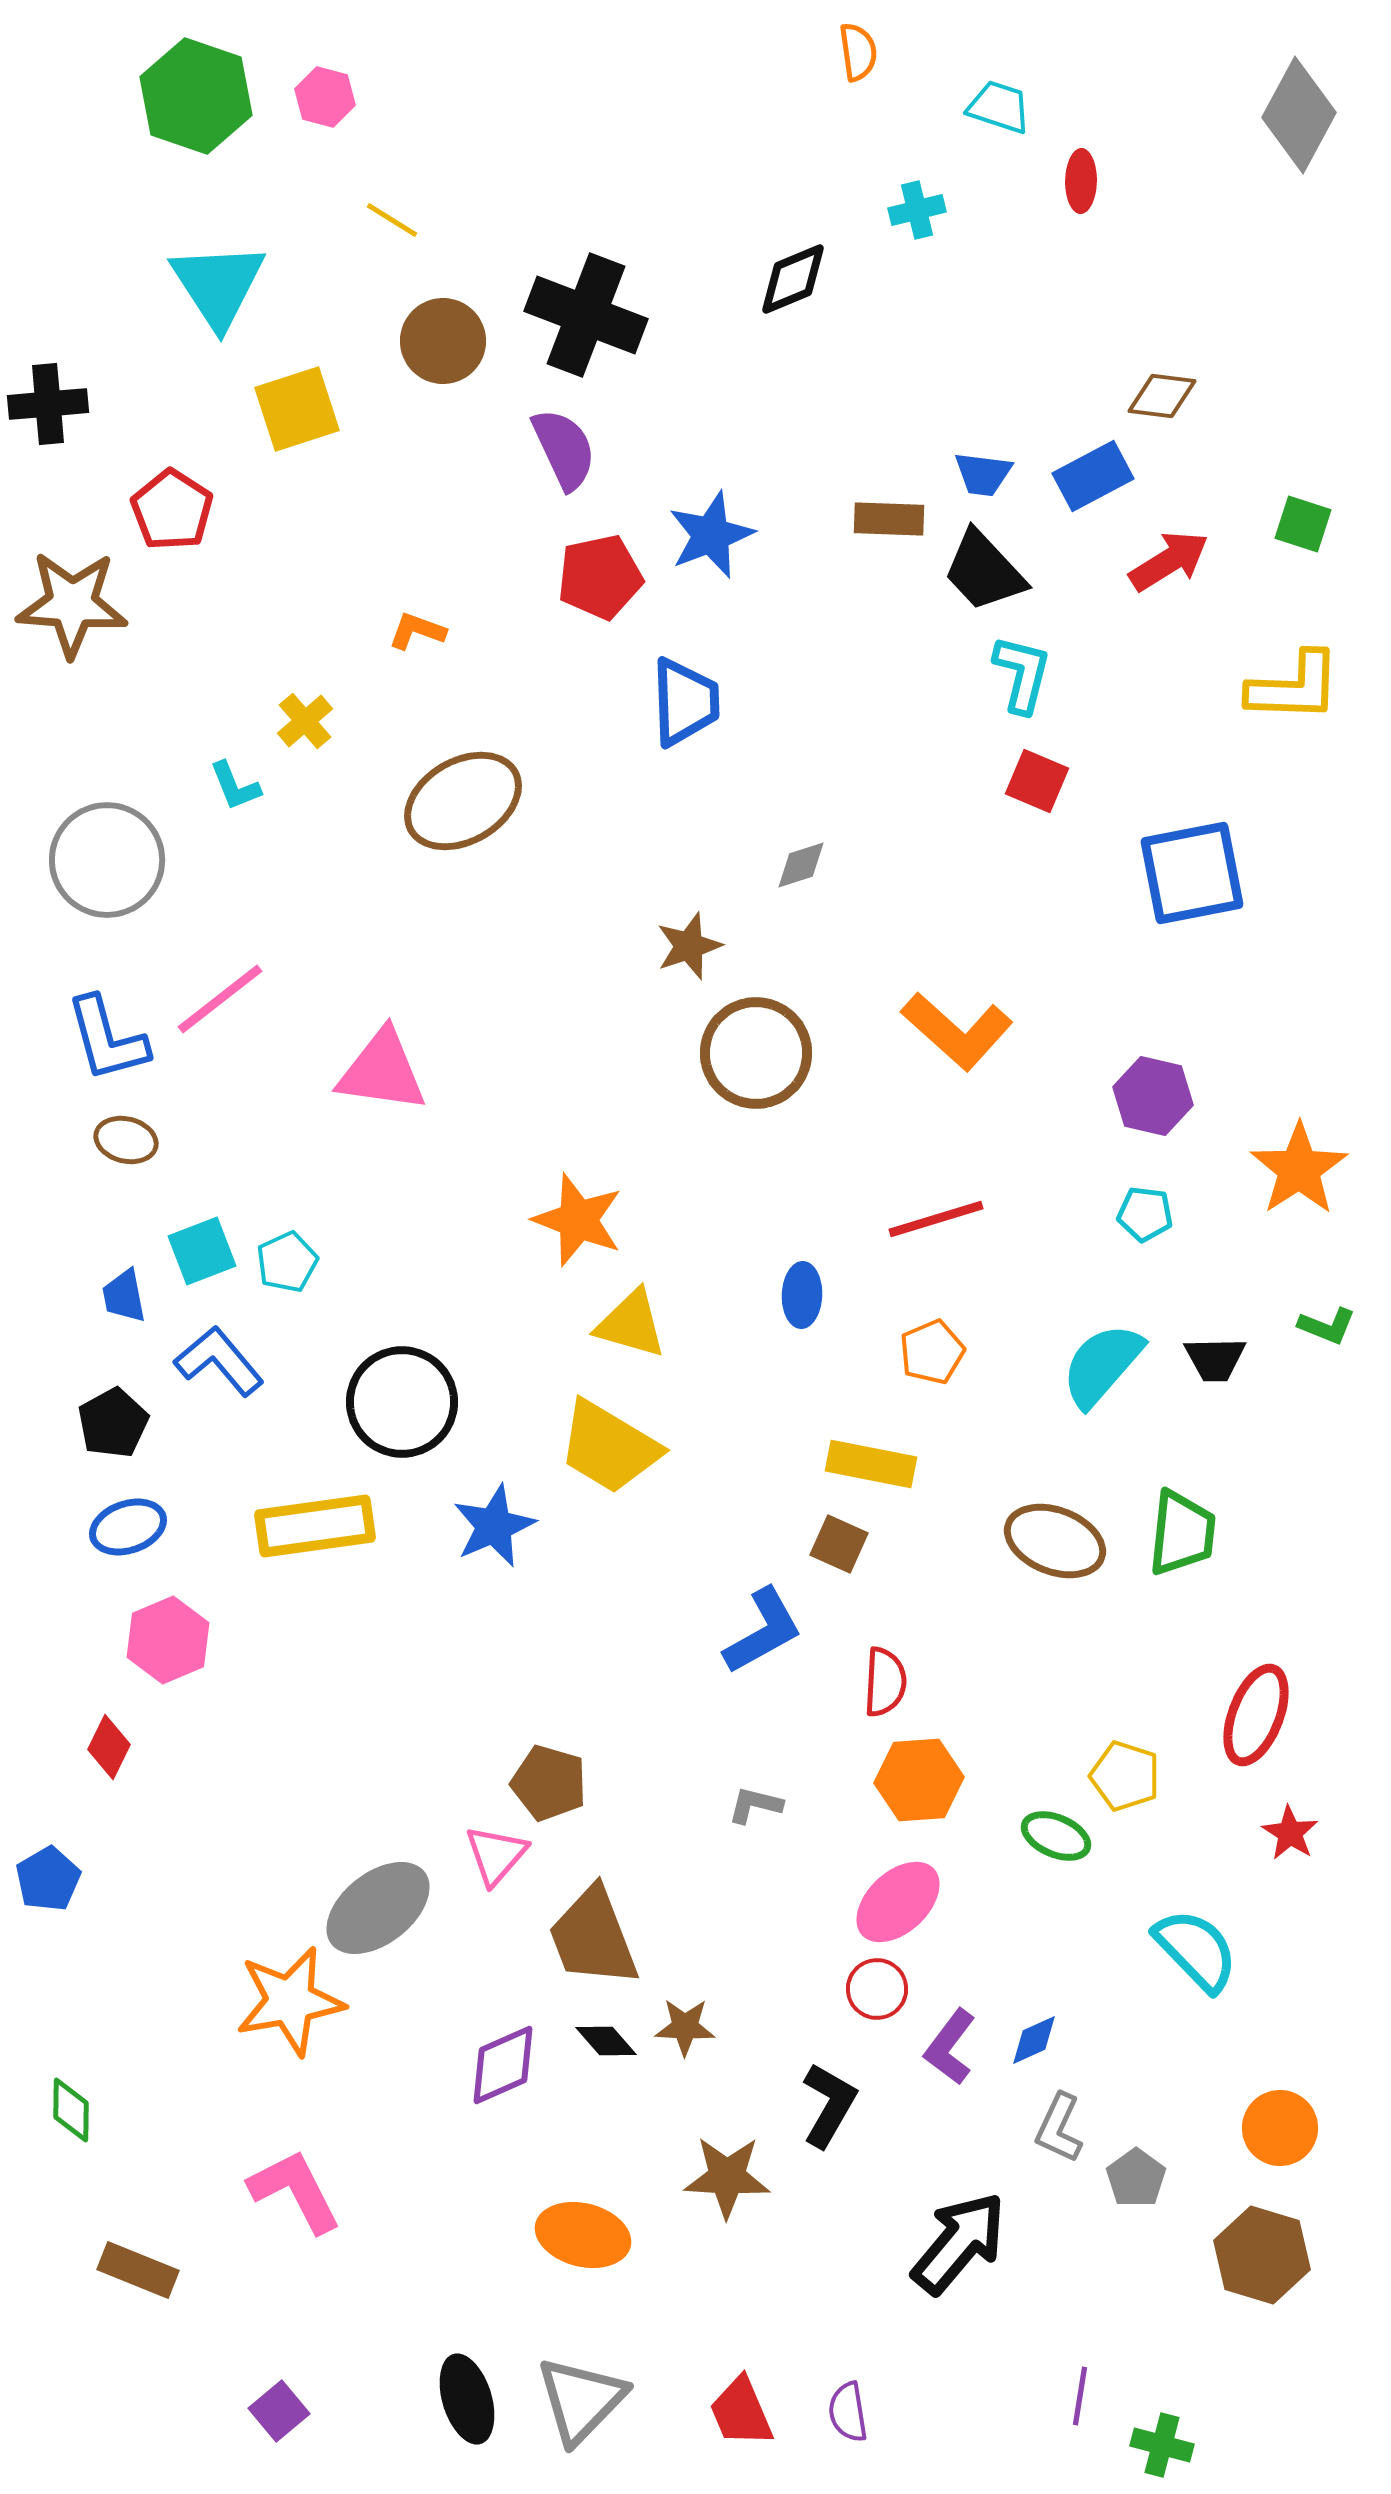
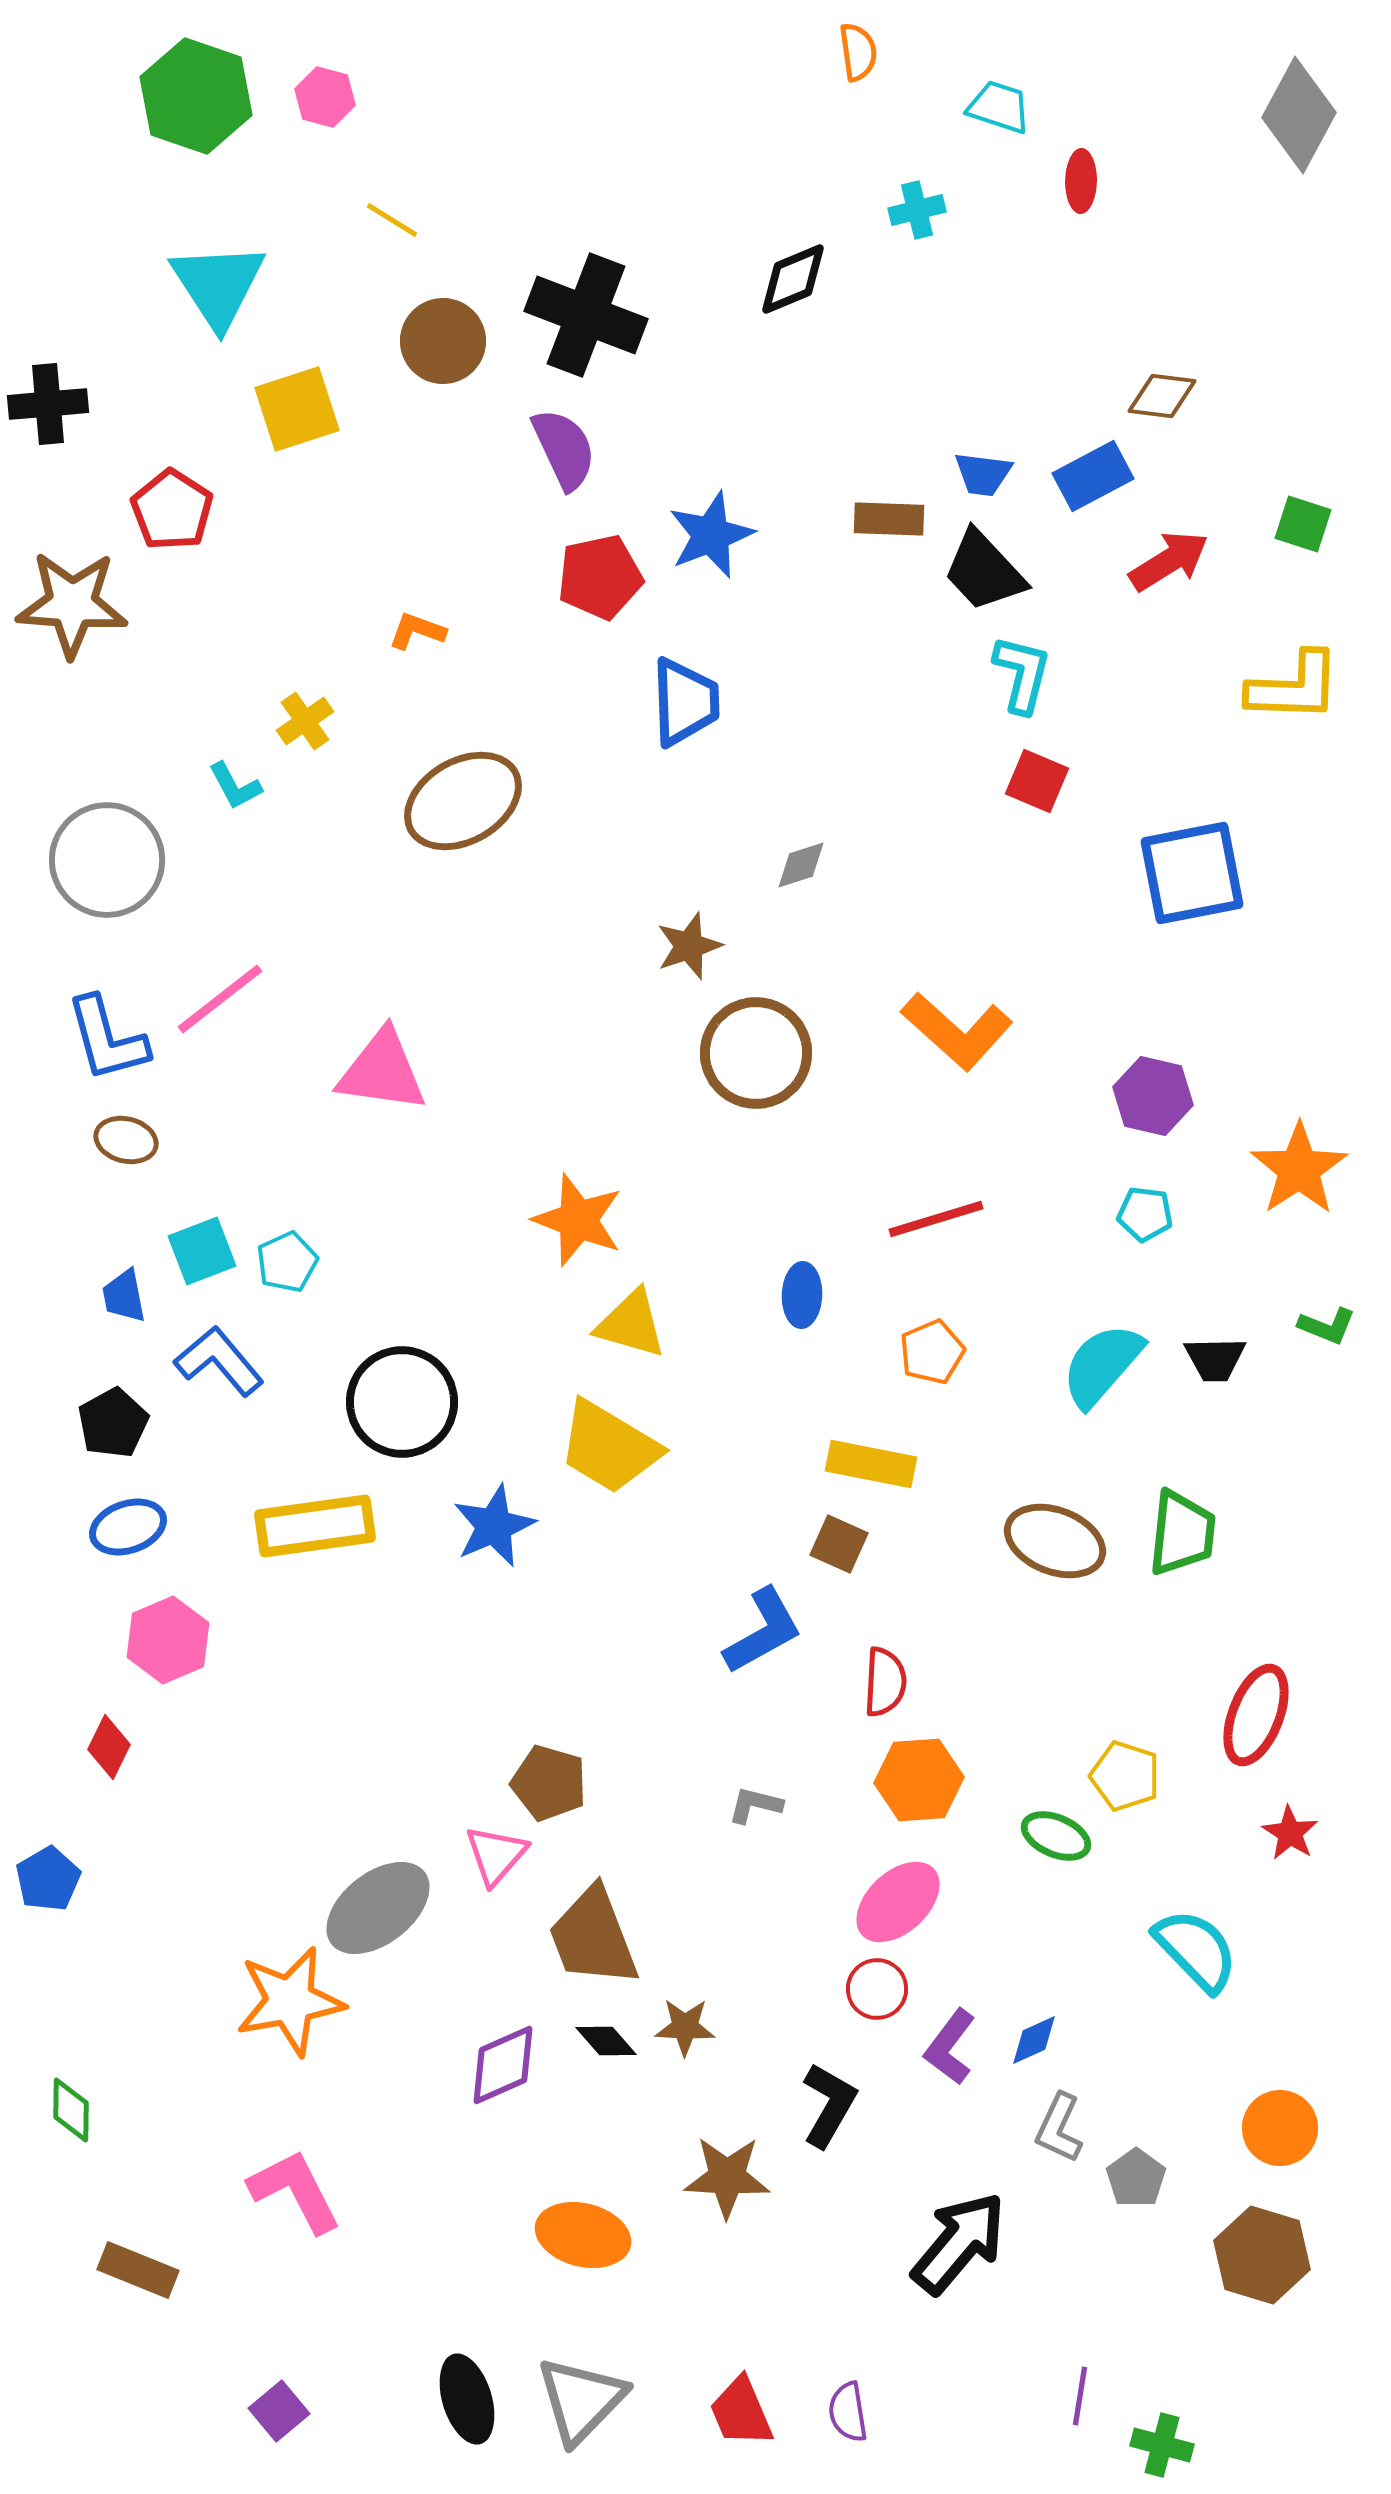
yellow cross at (305, 721): rotated 6 degrees clockwise
cyan L-shape at (235, 786): rotated 6 degrees counterclockwise
